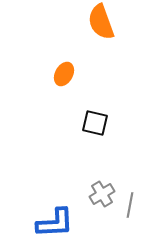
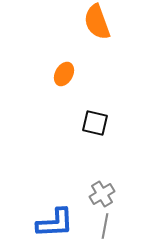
orange semicircle: moved 4 px left
gray line: moved 25 px left, 21 px down
